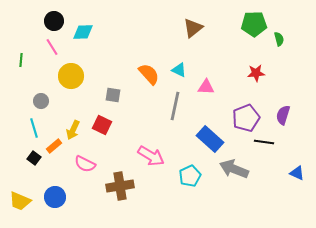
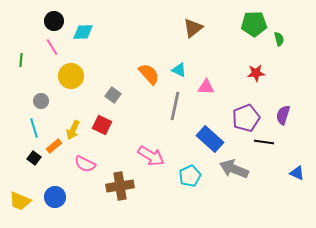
gray square: rotated 28 degrees clockwise
